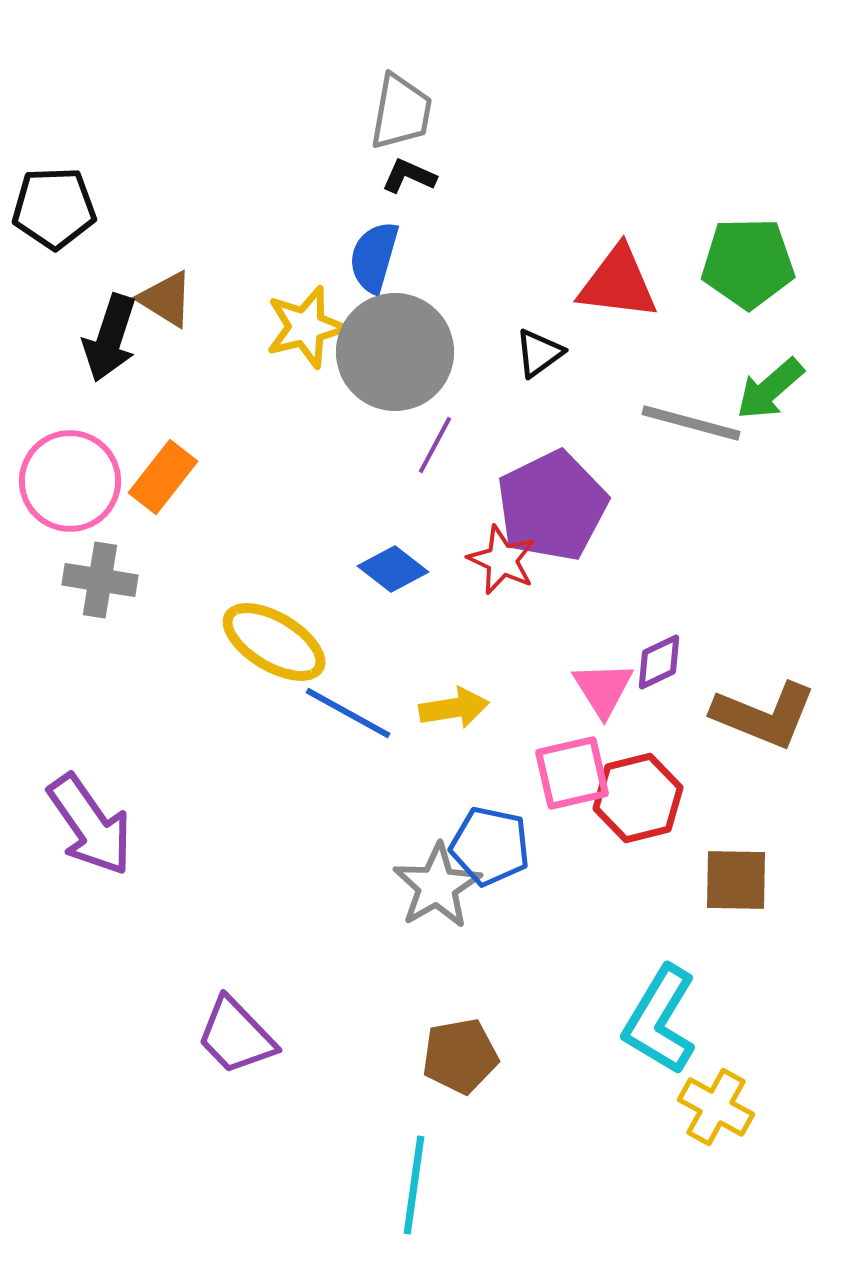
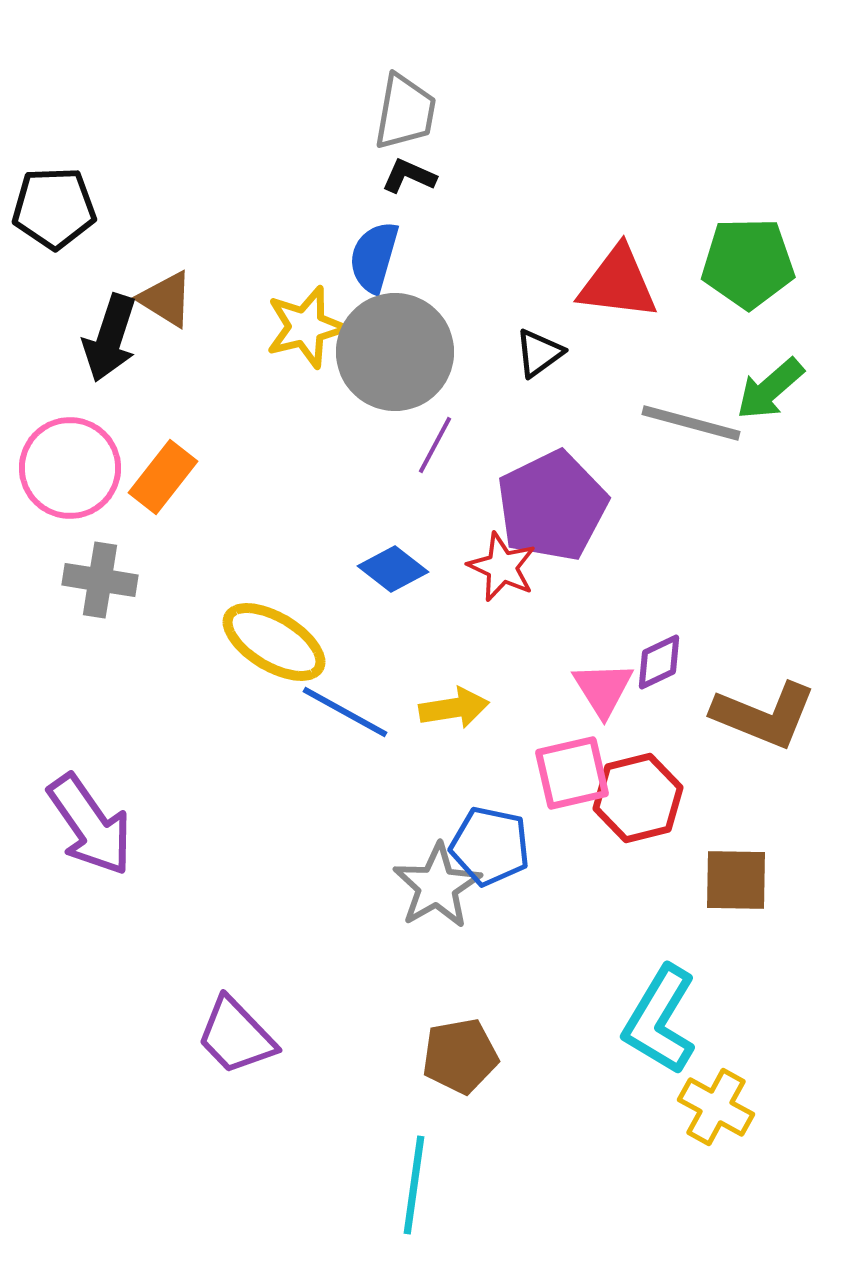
gray trapezoid: moved 4 px right
pink circle: moved 13 px up
red star: moved 7 px down
blue line: moved 3 px left, 1 px up
